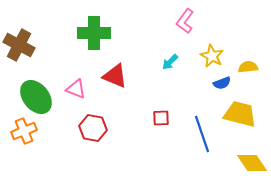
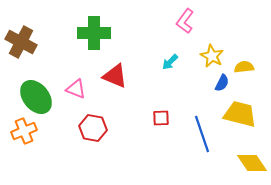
brown cross: moved 2 px right, 3 px up
yellow semicircle: moved 4 px left
blue semicircle: rotated 42 degrees counterclockwise
